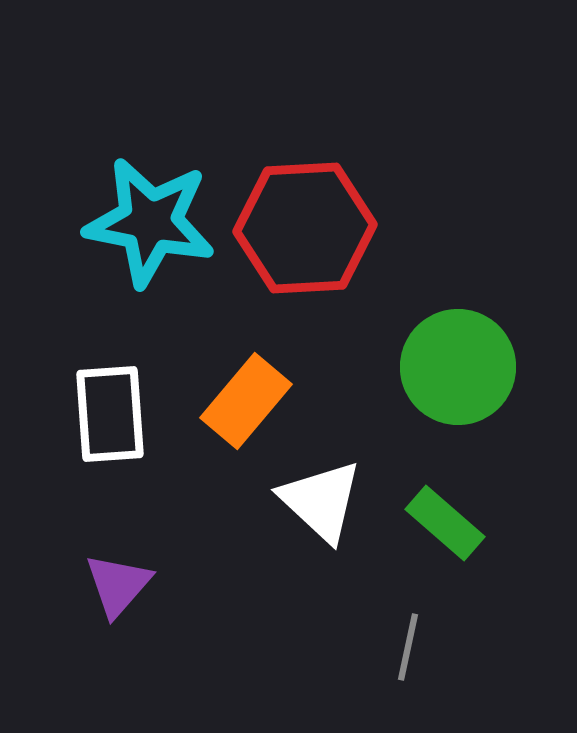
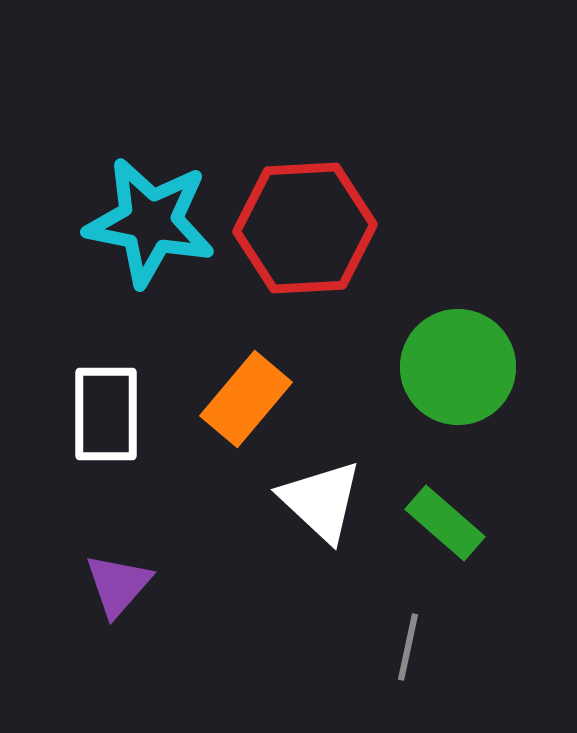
orange rectangle: moved 2 px up
white rectangle: moved 4 px left; rotated 4 degrees clockwise
